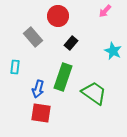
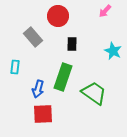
black rectangle: moved 1 px right, 1 px down; rotated 40 degrees counterclockwise
red square: moved 2 px right, 1 px down; rotated 10 degrees counterclockwise
